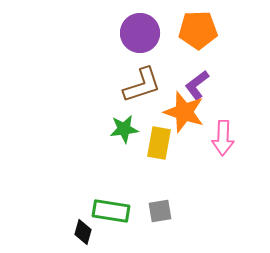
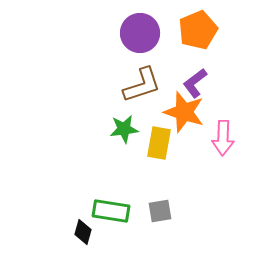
orange pentagon: rotated 21 degrees counterclockwise
purple L-shape: moved 2 px left, 2 px up
